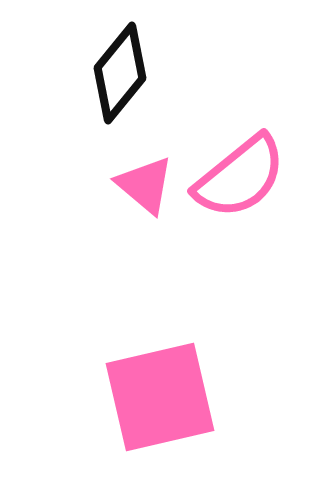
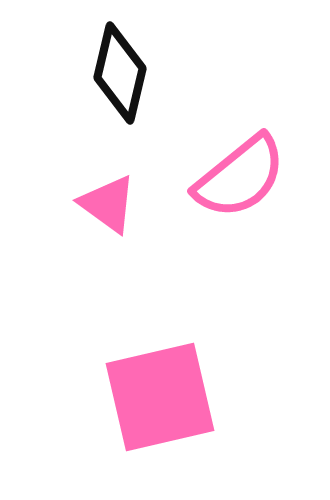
black diamond: rotated 26 degrees counterclockwise
pink triangle: moved 37 px left, 19 px down; rotated 4 degrees counterclockwise
